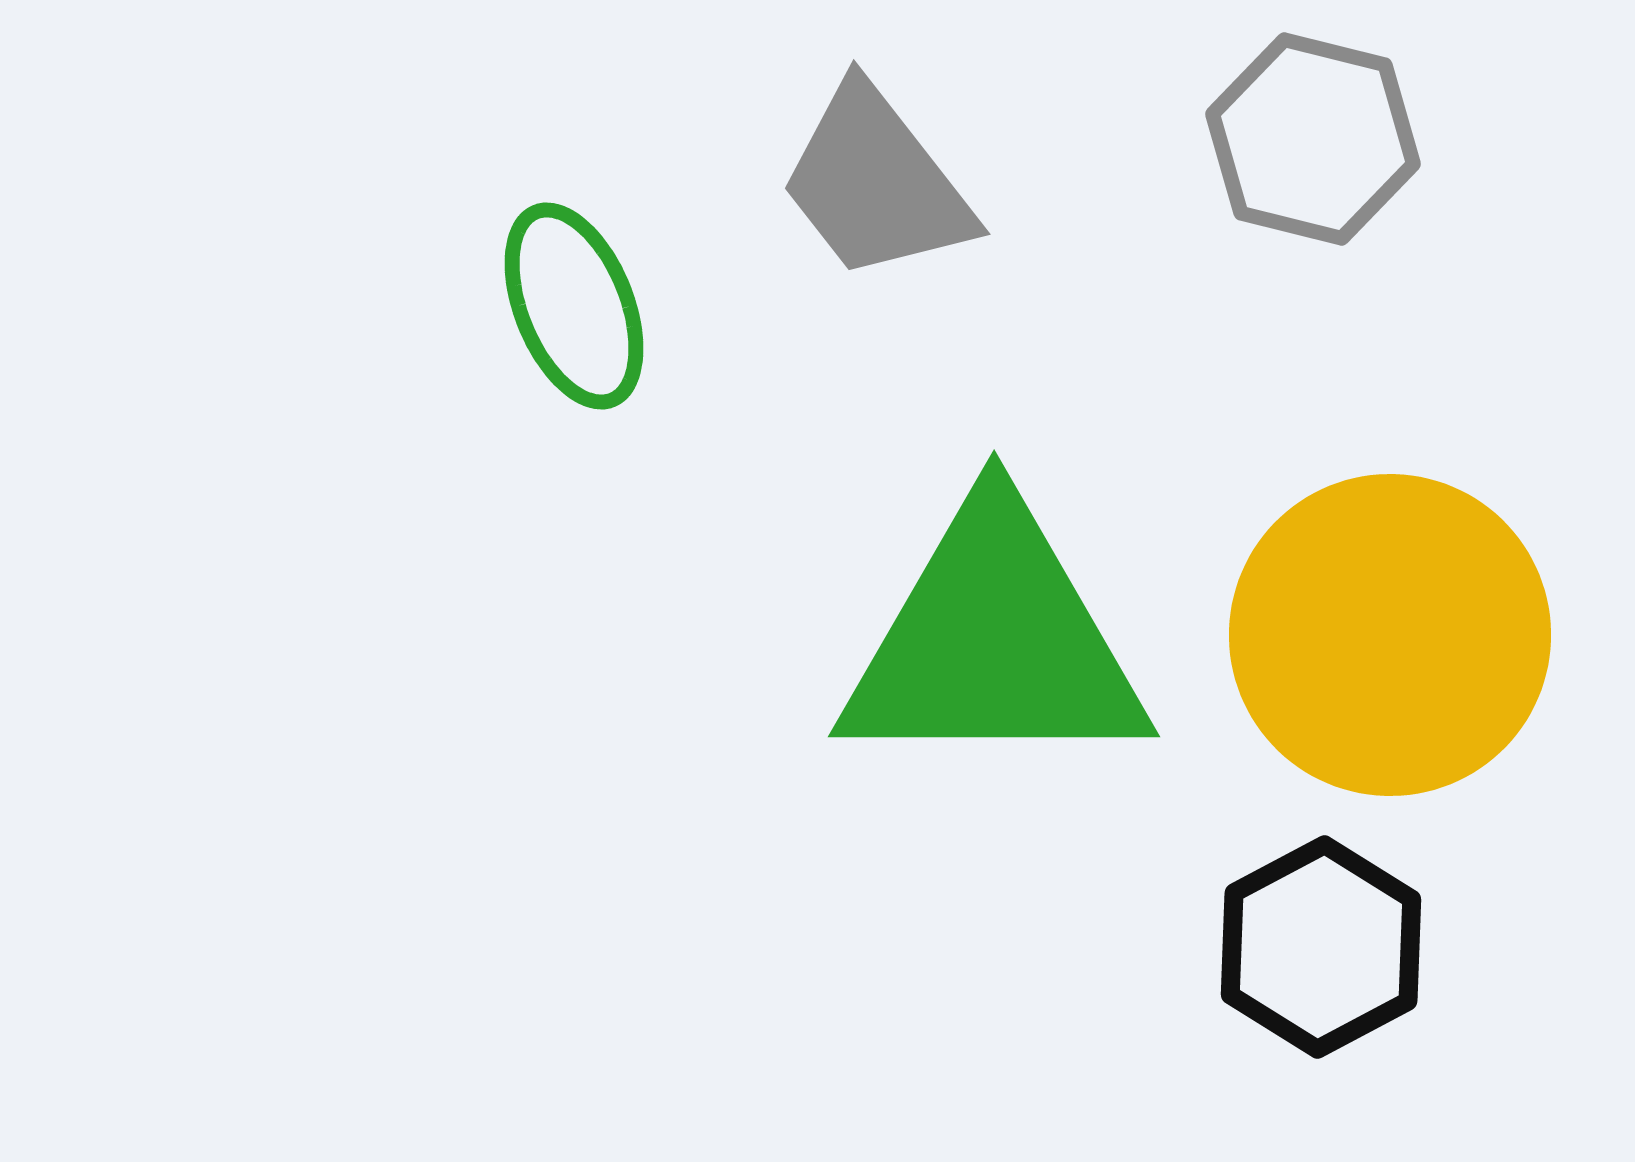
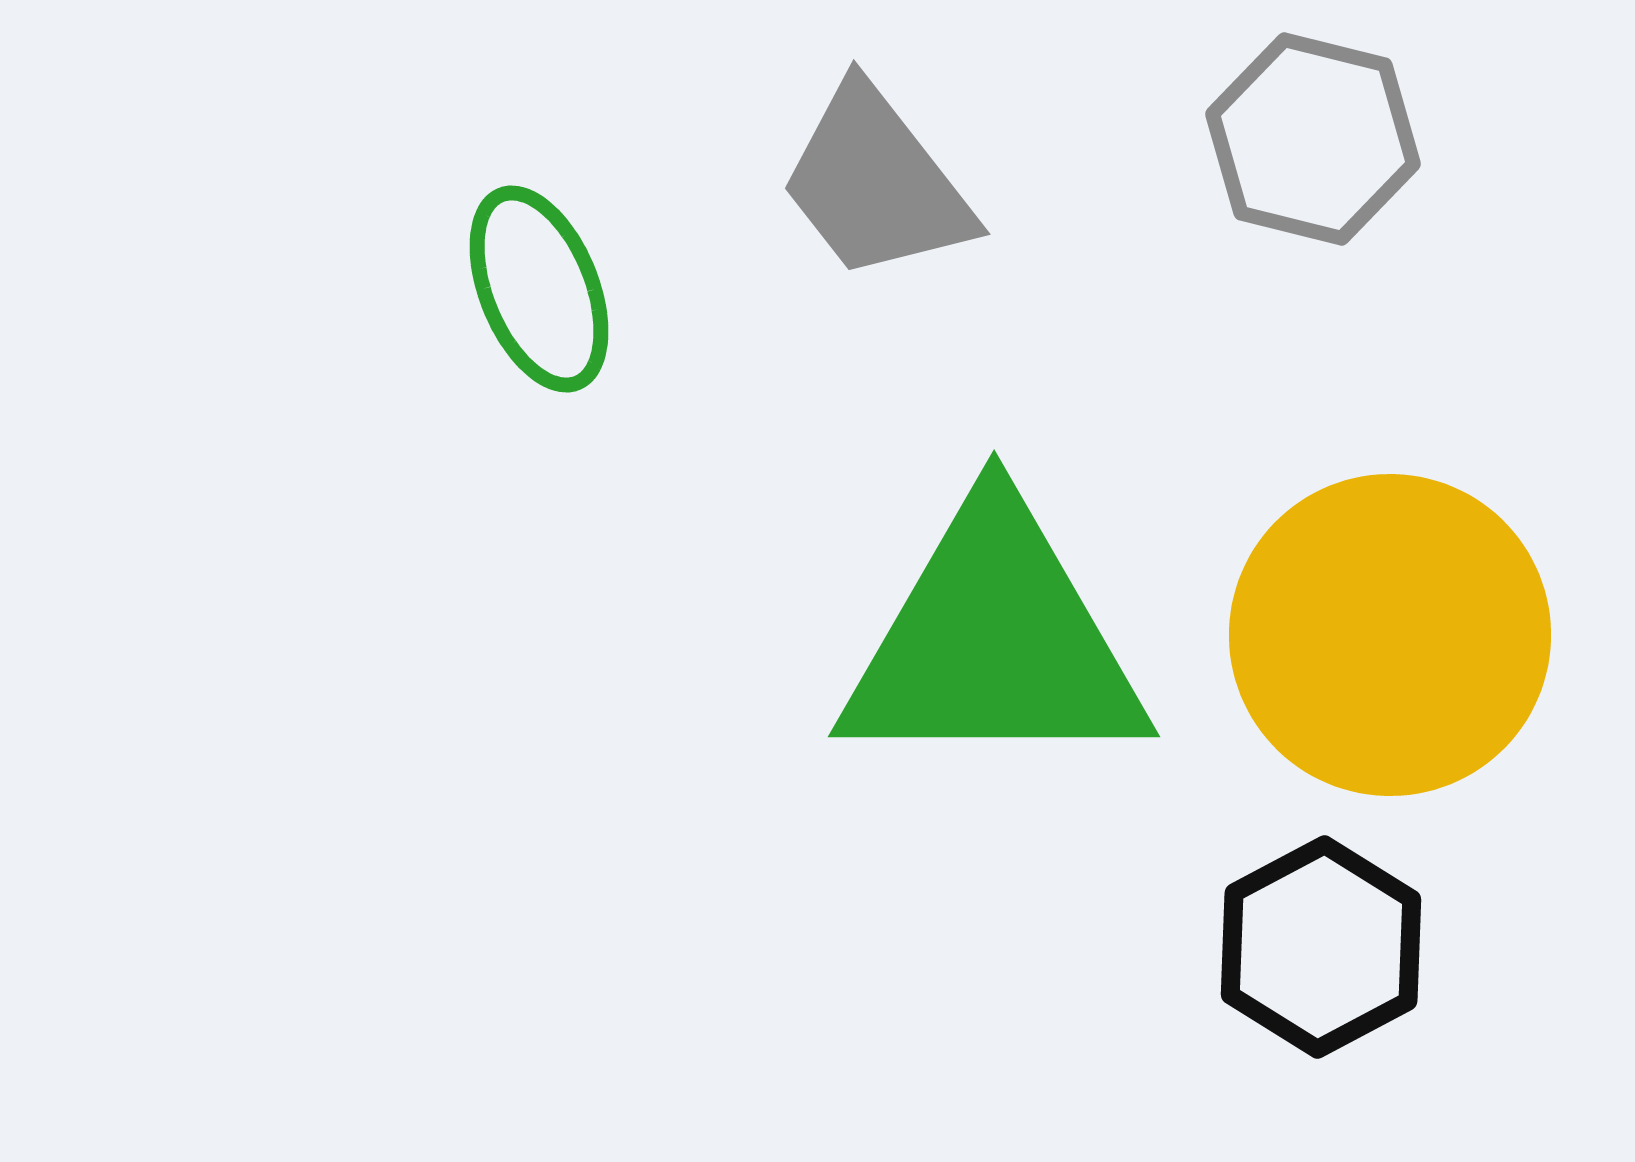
green ellipse: moved 35 px left, 17 px up
